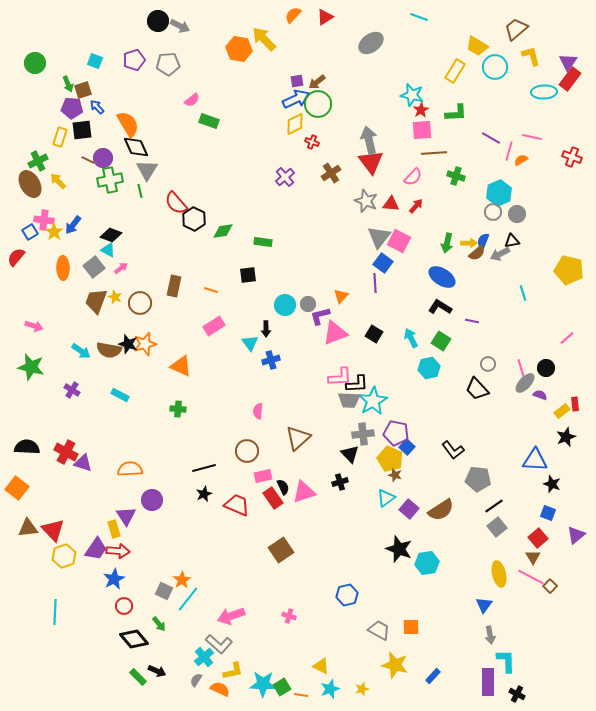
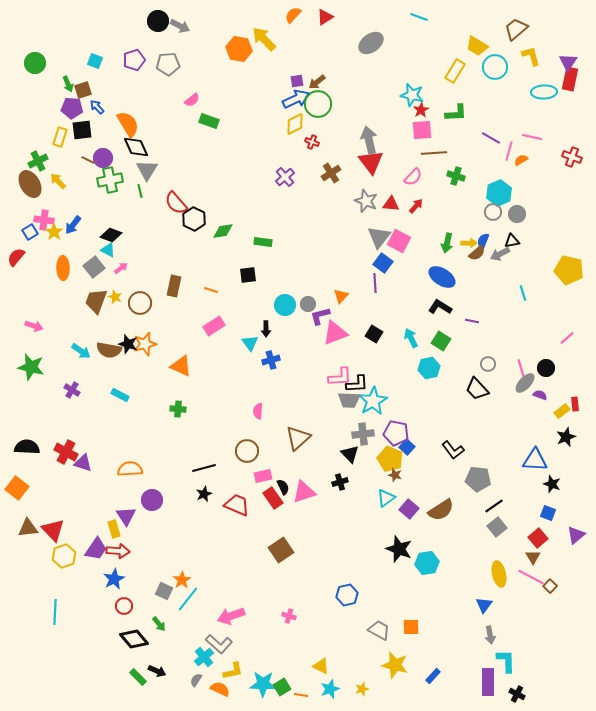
red rectangle at (570, 79): rotated 25 degrees counterclockwise
